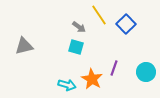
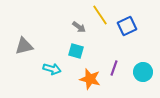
yellow line: moved 1 px right
blue square: moved 1 px right, 2 px down; rotated 18 degrees clockwise
cyan square: moved 4 px down
cyan circle: moved 3 px left
orange star: moved 2 px left; rotated 15 degrees counterclockwise
cyan arrow: moved 15 px left, 16 px up
